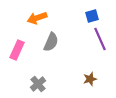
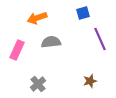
blue square: moved 9 px left, 3 px up
gray semicircle: rotated 120 degrees counterclockwise
brown star: moved 2 px down
